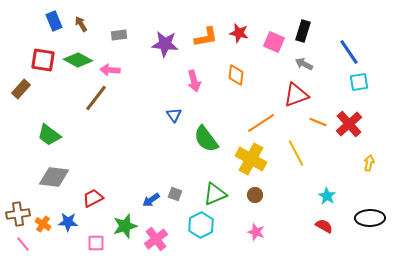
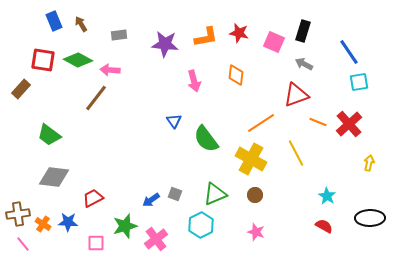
blue triangle at (174, 115): moved 6 px down
